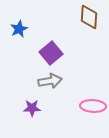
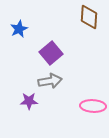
purple star: moved 3 px left, 7 px up
